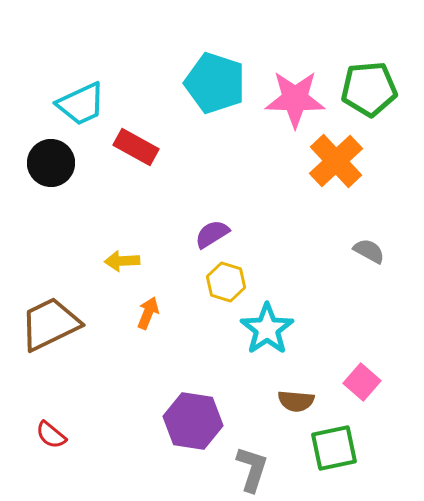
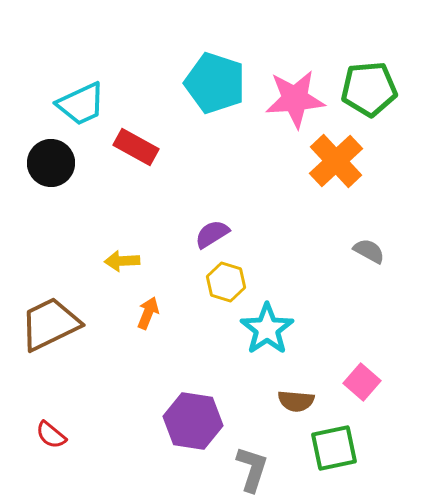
pink star: rotated 6 degrees counterclockwise
